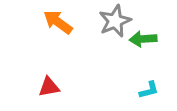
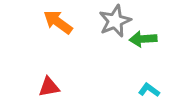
cyan L-shape: rotated 130 degrees counterclockwise
